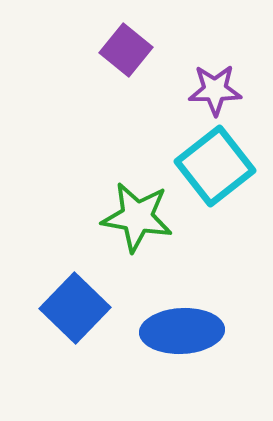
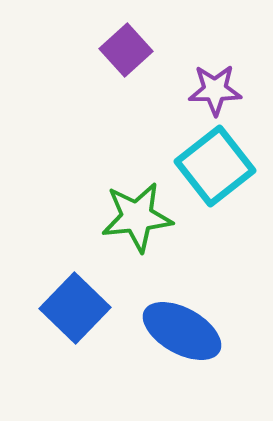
purple square: rotated 9 degrees clockwise
green star: rotated 16 degrees counterclockwise
blue ellipse: rotated 32 degrees clockwise
